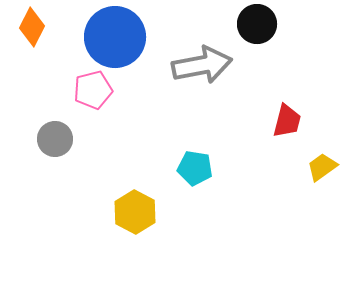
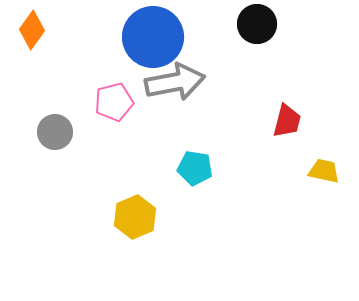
orange diamond: moved 3 px down; rotated 9 degrees clockwise
blue circle: moved 38 px right
gray arrow: moved 27 px left, 17 px down
pink pentagon: moved 21 px right, 12 px down
gray circle: moved 7 px up
yellow trapezoid: moved 2 px right, 4 px down; rotated 48 degrees clockwise
yellow hexagon: moved 5 px down; rotated 9 degrees clockwise
